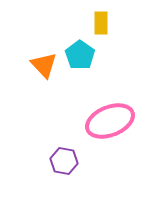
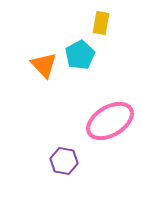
yellow rectangle: rotated 10 degrees clockwise
cyan pentagon: rotated 8 degrees clockwise
pink ellipse: rotated 9 degrees counterclockwise
